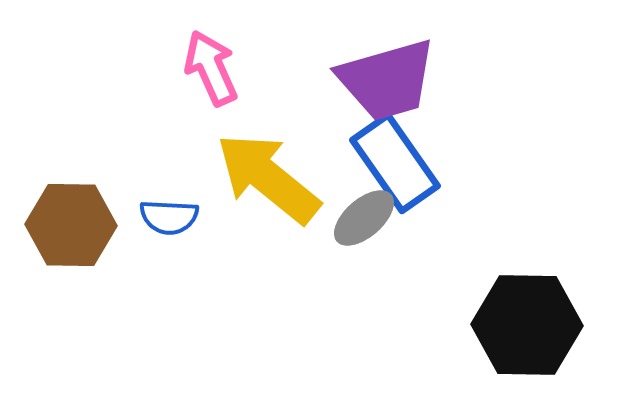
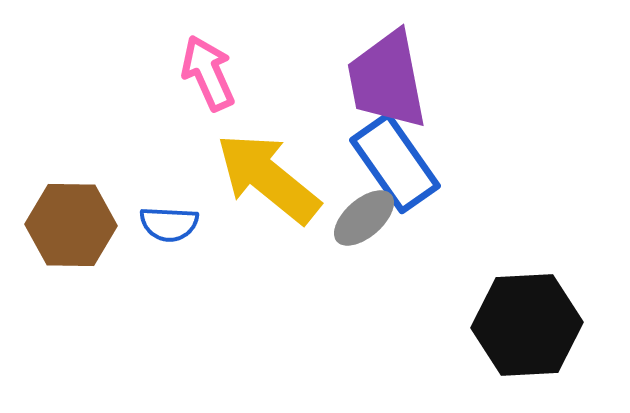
pink arrow: moved 3 px left, 5 px down
purple trapezoid: rotated 95 degrees clockwise
blue semicircle: moved 7 px down
black hexagon: rotated 4 degrees counterclockwise
